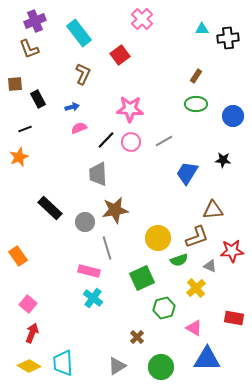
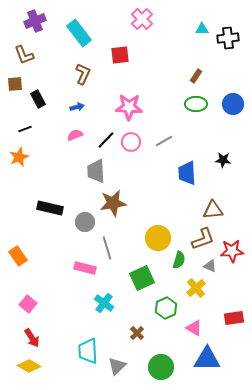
brown L-shape at (29, 49): moved 5 px left, 6 px down
red square at (120, 55): rotated 30 degrees clockwise
blue arrow at (72, 107): moved 5 px right
pink star at (130, 109): moved 1 px left, 2 px up
blue circle at (233, 116): moved 12 px up
pink semicircle at (79, 128): moved 4 px left, 7 px down
blue trapezoid at (187, 173): rotated 35 degrees counterclockwise
gray trapezoid at (98, 174): moved 2 px left, 3 px up
black rectangle at (50, 208): rotated 30 degrees counterclockwise
brown star at (115, 210): moved 2 px left, 7 px up
brown L-shape at (197, 237): moved 6 px right, 2 px down
green semicircle at (179, 260): rotated 54 degrees counterclockwise
pink rectangle at (89, 271): moved 4 px left, 3 px up
cyan cross at (93, 298): moved 11 px right, 5 px down
green hexagon at (164, 308): moved 2 px right; rotated 10 degrees counterclockwise
red rectangle at (234, 318): rotated 18 degrees counterclockwise
red arrow at (32, 333): moved 5 px down; rotated 126 degrees clockwise
brown cross at (137, 337): moved 4 px up
cyan trapezoid at (63, 363): moved 25 px right, 12 px up
gray triangle at (117, 366): rotated 12 degrees counterclockwise
